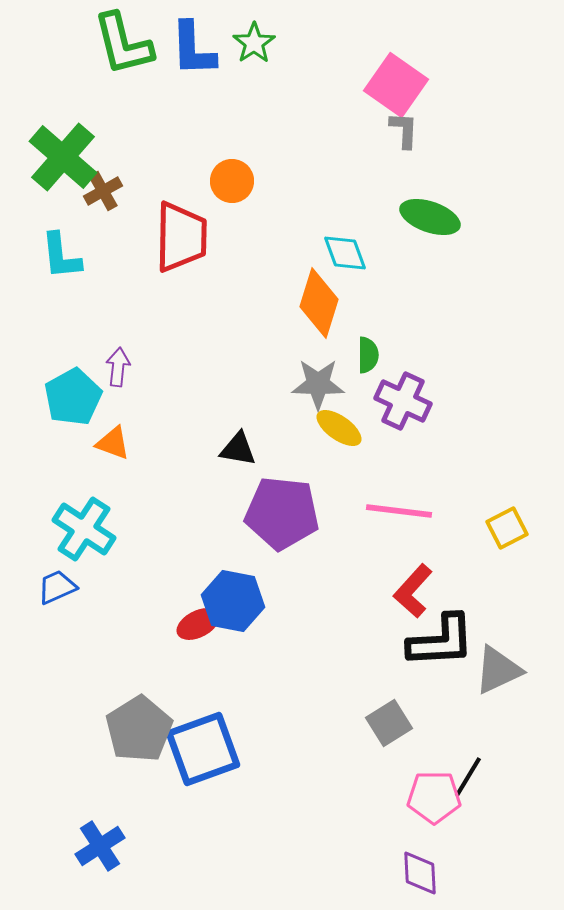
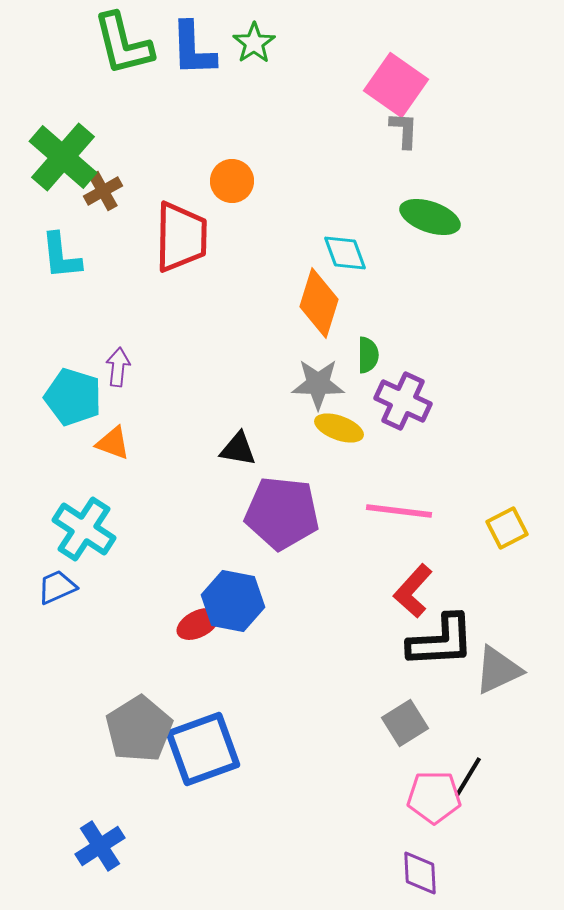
cyan pentagon: rotated 26 degrees counterclockwise
yellow ellipse: rotated 15 degrees counterclockwise
gray square: moved 16 px right
